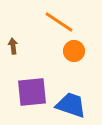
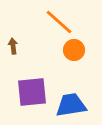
orange line: rotated 8 degrees clockwise
orange circle: moved 1 px up
blue trapezoid: rotated 28 degrees counterclockwise
